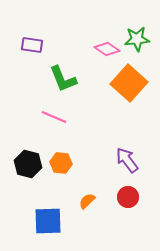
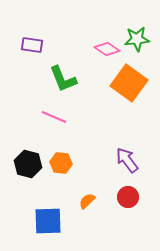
orange square: rotated 6 degrees counterclockwise
